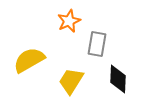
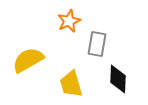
yellow semicircle: moved 1 px left
yellow trapezoid: moved 3 px down; rotated 48 degrees counterclockwise
